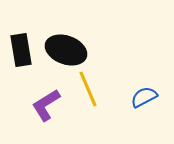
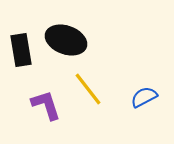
black ellipse: moved 10 px up
yellow line: rotated 15 degrees counterclockwise
purple L-shape: rotated 104 degrees clockwise
